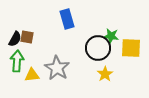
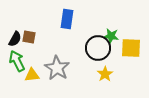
blue rectangle: rotated 24 degrees clockwise
brown square: moved 2 px right
green arrow: rotated 30 degrees counterclockwise
